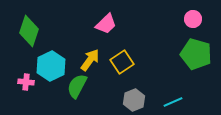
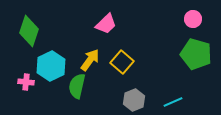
yellow square: rotated 15 degrees counterclockwise
green semicircle: rotated 15 degrees counterclockwise
